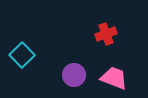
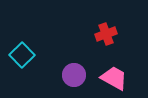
pink trapezoid: rotated 8 degrees clockwise
